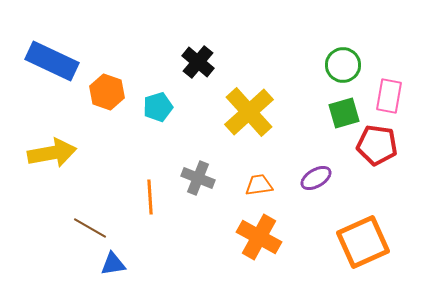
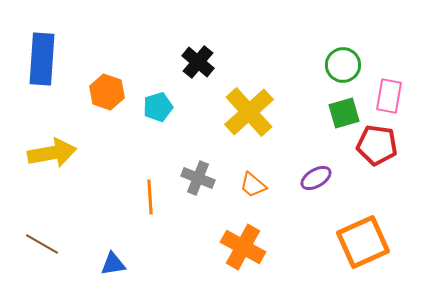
blue rectangle: moved 10 px left, 2 px up; rotated 69 degrees clockwise
orange trapezoid: moved 6 px left; rotated 132 degrees counterclockwise
brown line: moved 48 px left, 16 px down
orange cross: moved 16 px left, 10 px down
